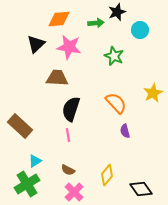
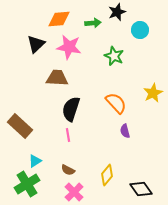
green arrow: moved 3 px left
